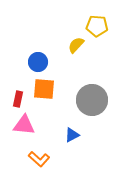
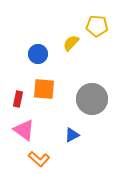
yellow semicircle: moved 5 px left, 2 px up
blue circle: moved 8 px up
gray circle: moved 1 px up
pink triangle: moved 5 px down; rotated 30 degrees clockwise
